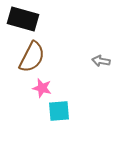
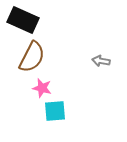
black rectangle: moved 1 px down; rotated 8 degrees clockwise
cyan square: moved 4 px left
